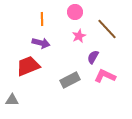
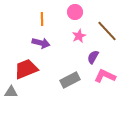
brown line: moved 2 px down
red trapezoid: moved 2 px left, 3 px down
gray triangle: moved 1 px left, 8 px up
